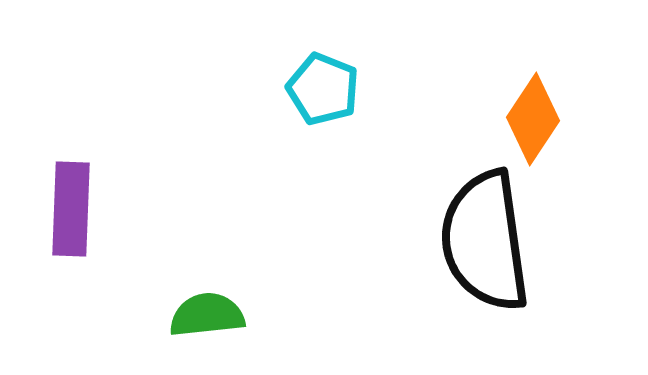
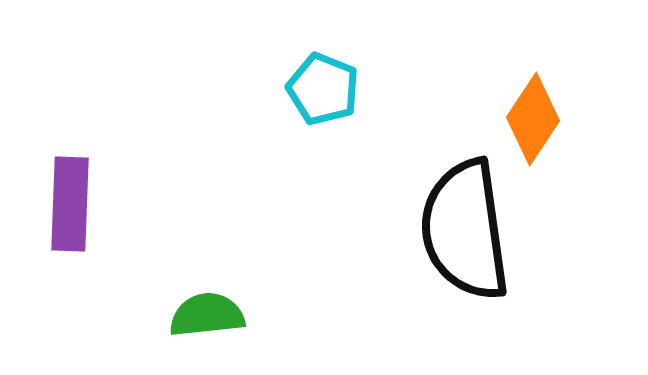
purple rectangle: moved 1 px left, 5 px up
black semicircle: moved 20 px left, 11 px up
